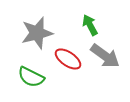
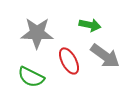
green arrow: rotated 130 degrees clockwise
gray star: rotated 16 degrees clockwise
red ellipse: moved 1 px right, 2 px down; rotated 28 degrees clockwise
